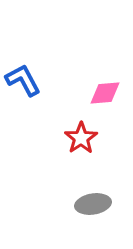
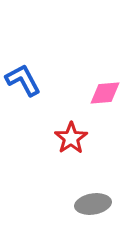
red star: moved 10 px left
